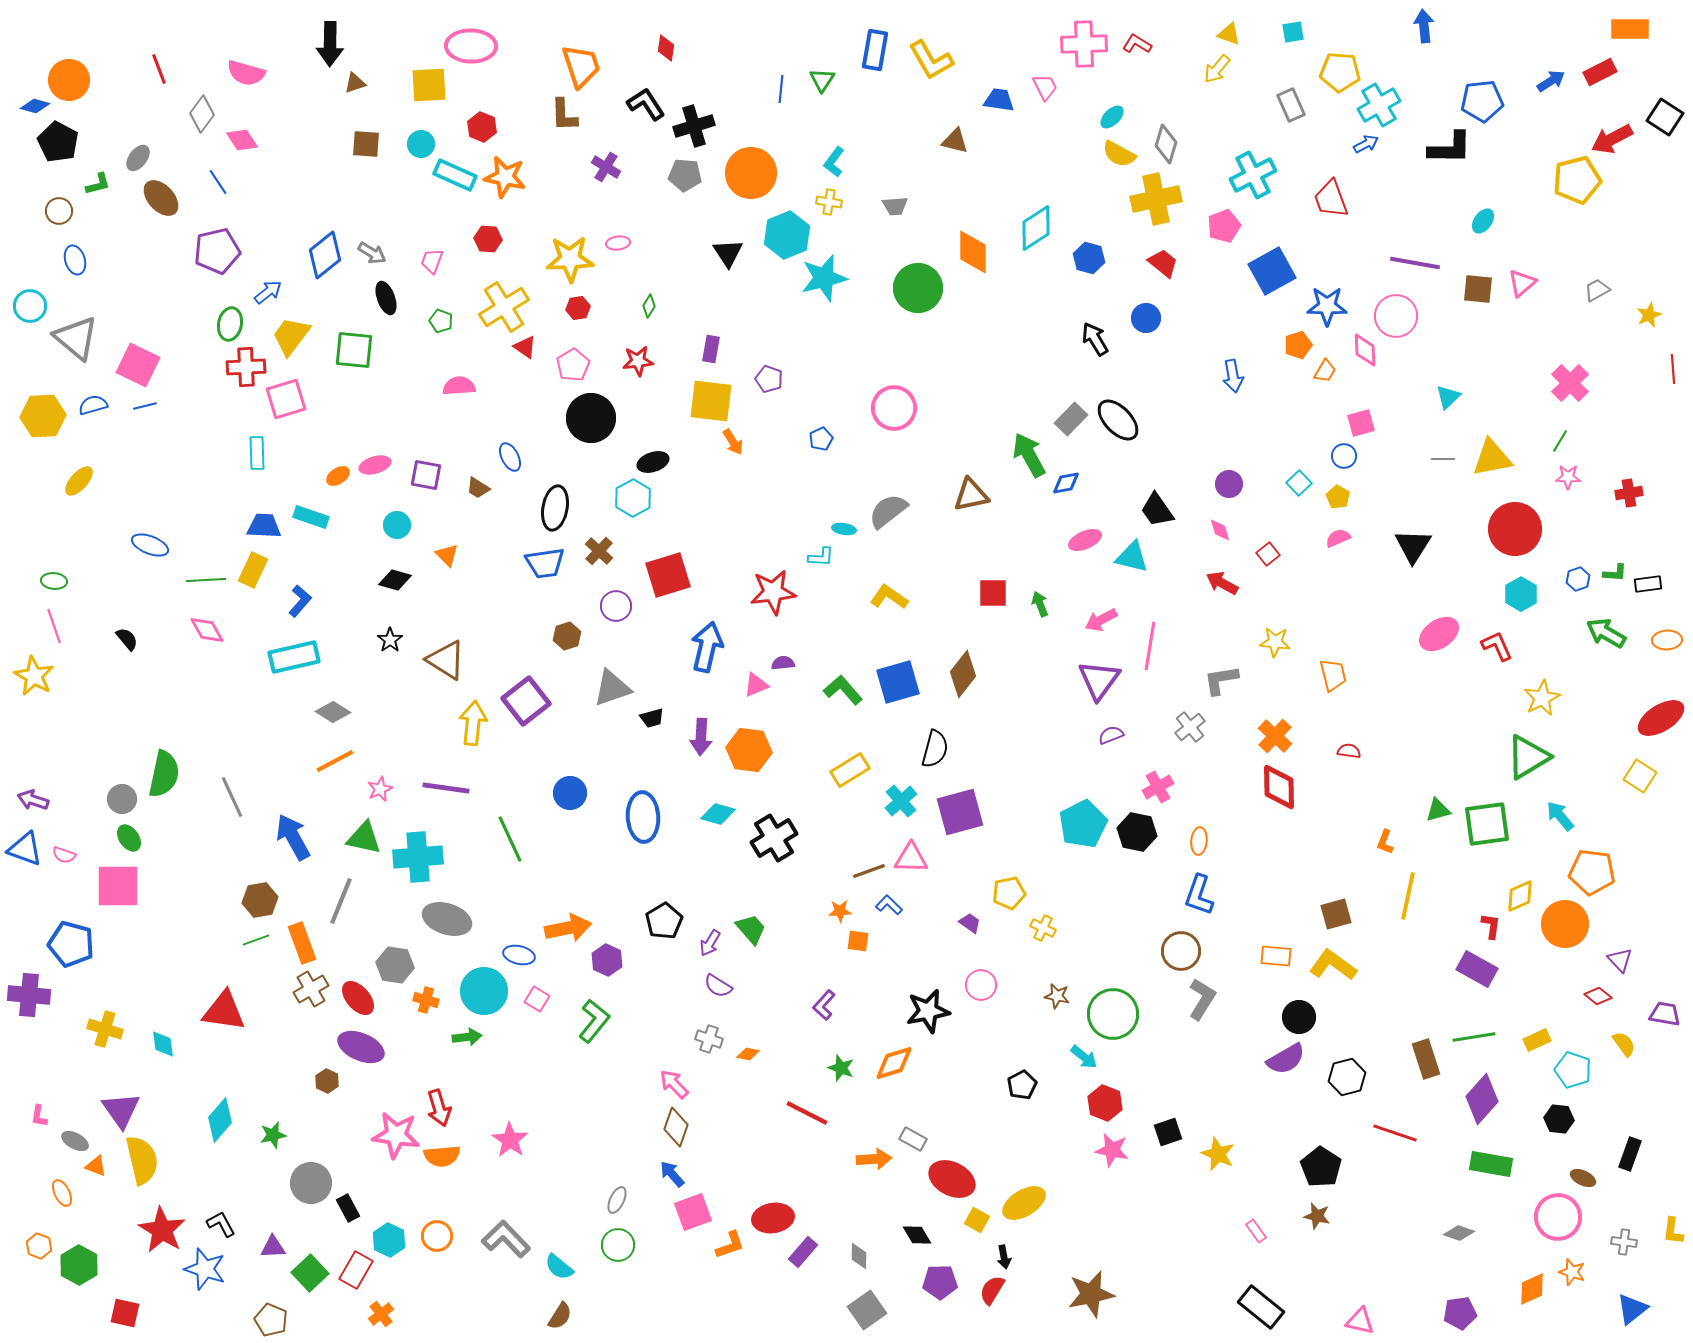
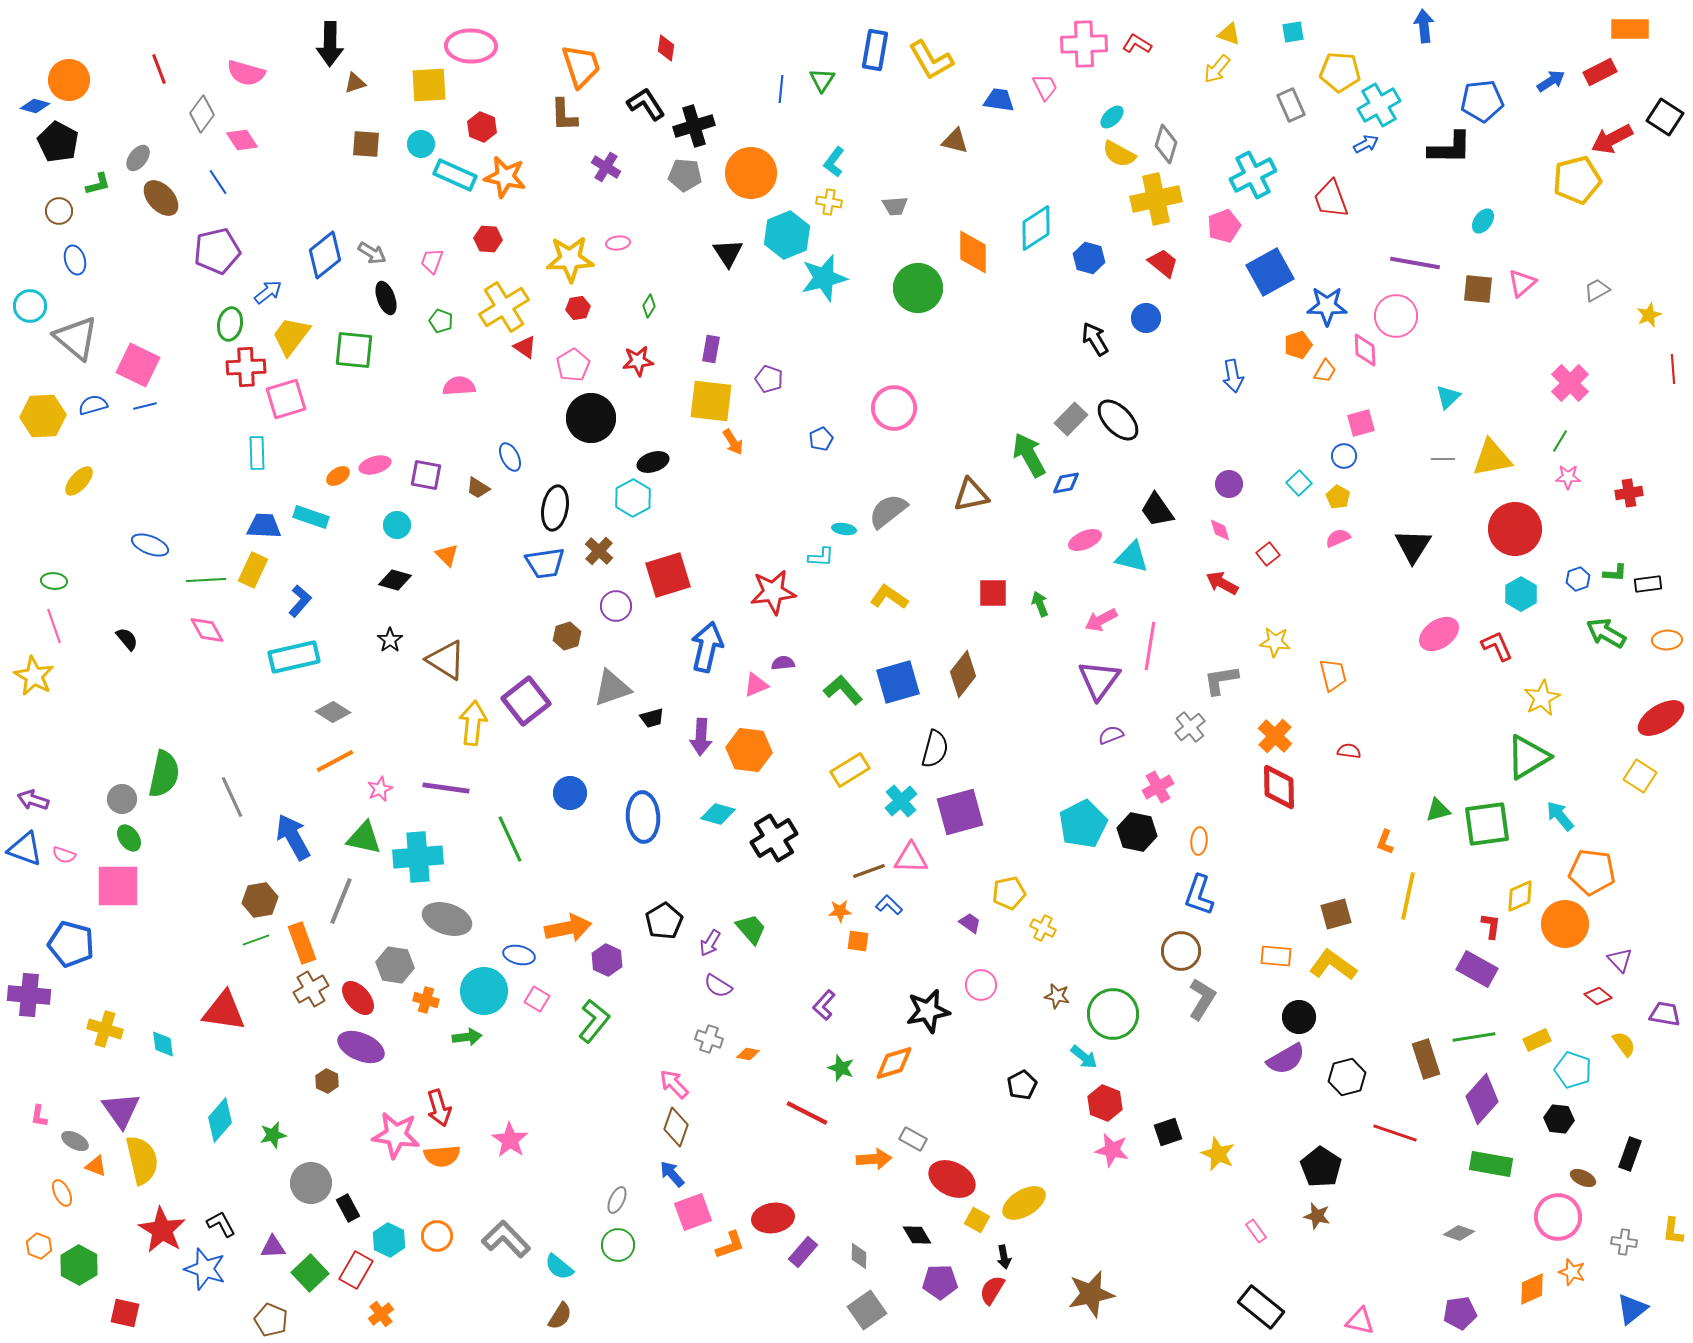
blue square at (1272, 271): moved 2 px left, 1 px down
